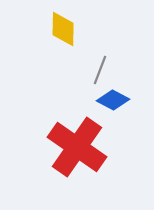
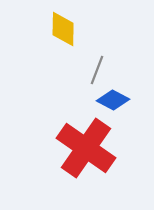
gray line: moved 3 px left
red cross: moved 9 px right, 1 px down
